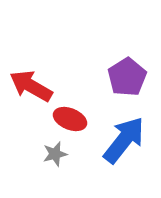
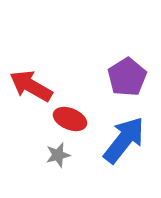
gray star: moved 3 px right, 1 px down
